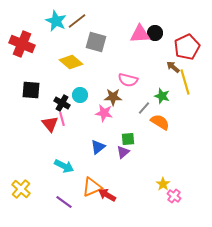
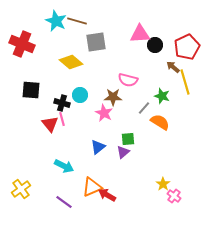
brown line: rotated 54 degrees clockwise
black circle: moved 12 px down
gray square: rotated 25 degrees counterclockwise
black cross: rotated 14 degrees counterclockwise
pink star: rotated 18 degrees clockwise
yellow cross: rotated 12 degrees clockwise
